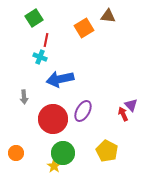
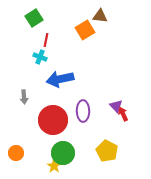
brown triangle: moved 8 px left
orange square: moved 1 px right, 2 px down
purple triangle: moved 15 px left, 1 px down
purple ellipse: rotated 30 degrees counterclockwise
red circle: moved 1 px down
